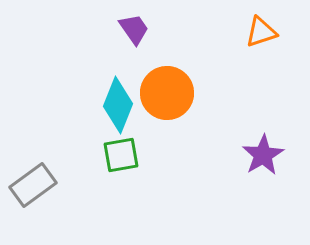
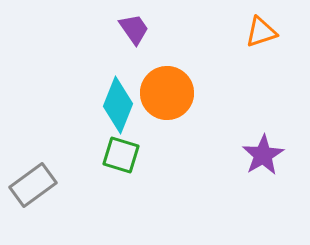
green square: rotated 27 degrees clockwise
